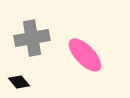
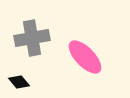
pink ellipse: moved 2 px down
